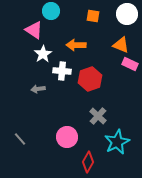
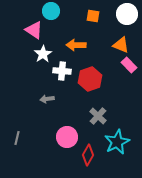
pink rectangle: moved 1 px left, 1 px down; rotated 21 degrees clockwise
gray arrow: moved 9 px right, 10 px down
gray line: moved 3 px left, 1 px up; rotated 56 degrees clockwise
red diamond: moved 7 px up
